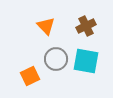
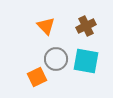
orange square: moved 7 px right, 1 px down
